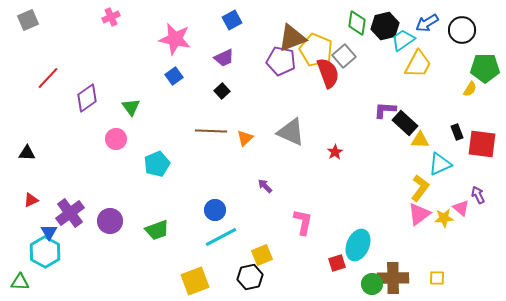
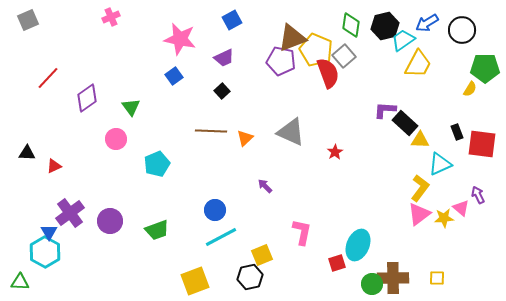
green diamond at (357, 23): moved 6 px left, 2 px down
pink star at (175, 39): moved 5 px right
red triangle at (31, 200): moved 23 px right, 34 px up
pink L-shape at (303, 222): moved 1 px left, 10 px down
